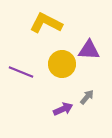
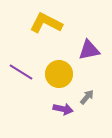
purple triangle: rotated 15 degrees counterclockwise
yellow circle: moved 3 px left, 10 px down
purple line: rotated 10 degrees clockwise
purple arrow: rotated 36 degrees clockwise
